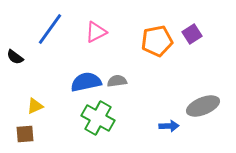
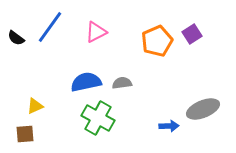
blue line: moved 2 px up
orange pentagon: rotated 12 degrees counterclockwise
black semicircle: moved 1 px right, 19 px up
gray semicircle: moved 5 px right, 2 px down
gray ellipse: moved 3 px down
